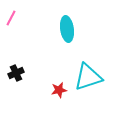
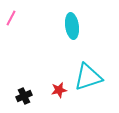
cyan ellipse: moved 5 px right, 3 px up
black cross: moved 8 px right, 23 px down
